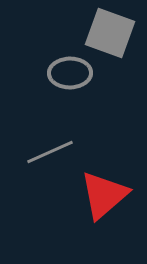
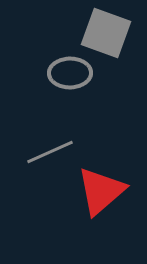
gray square: moved 4 px left
red triangle: moved 3 px left, 4 px up
